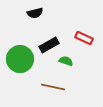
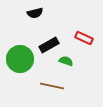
brown line: moved 1 px left, 1 px up
